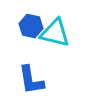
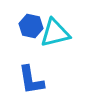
cyan triangle: rotated 28 degrees counterclockwise
